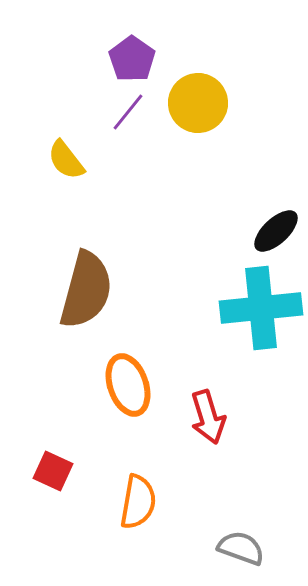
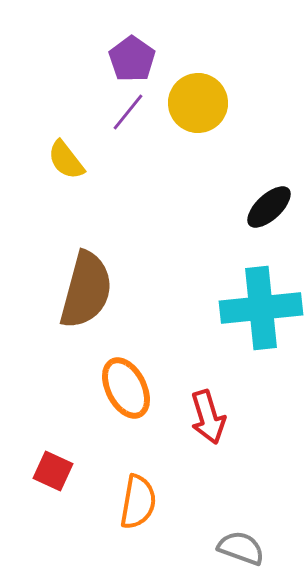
black ellipse: moved 7 px left, 24 px up
orange ellipse: moved 2 px left, 3 px down; rotated 8 degrees counterclockwise
